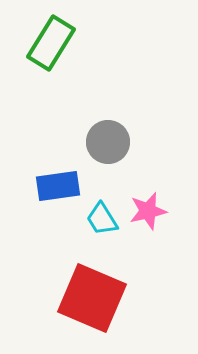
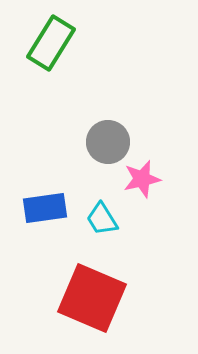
blue rectangle: moved 13 px left, 22 px down
pink star: moved 6 px left, 32 px up
